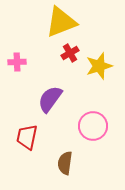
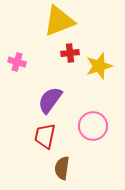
yellow triangle: moved 2 px left, 1 px up
red cross: rotated 24 degrees clockwise
pink cross: rotated 18 degrees clockwise
purple semicircle: moved 1 px down
red trapezoid: moved 18 px right, 1 px up
brown semicircle: moved 3 px left, 5 px down
